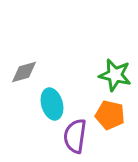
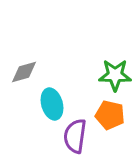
green star: rotated 12 degrees counterclockwise
